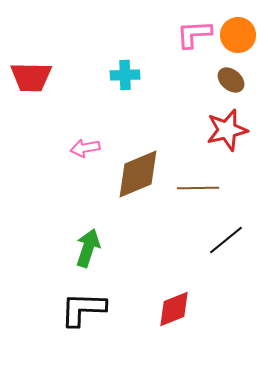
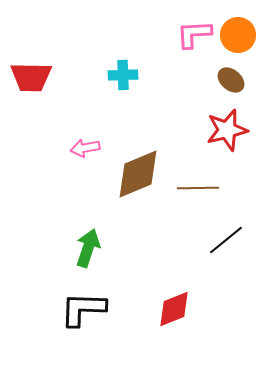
cyan cross: moved 2 px left
